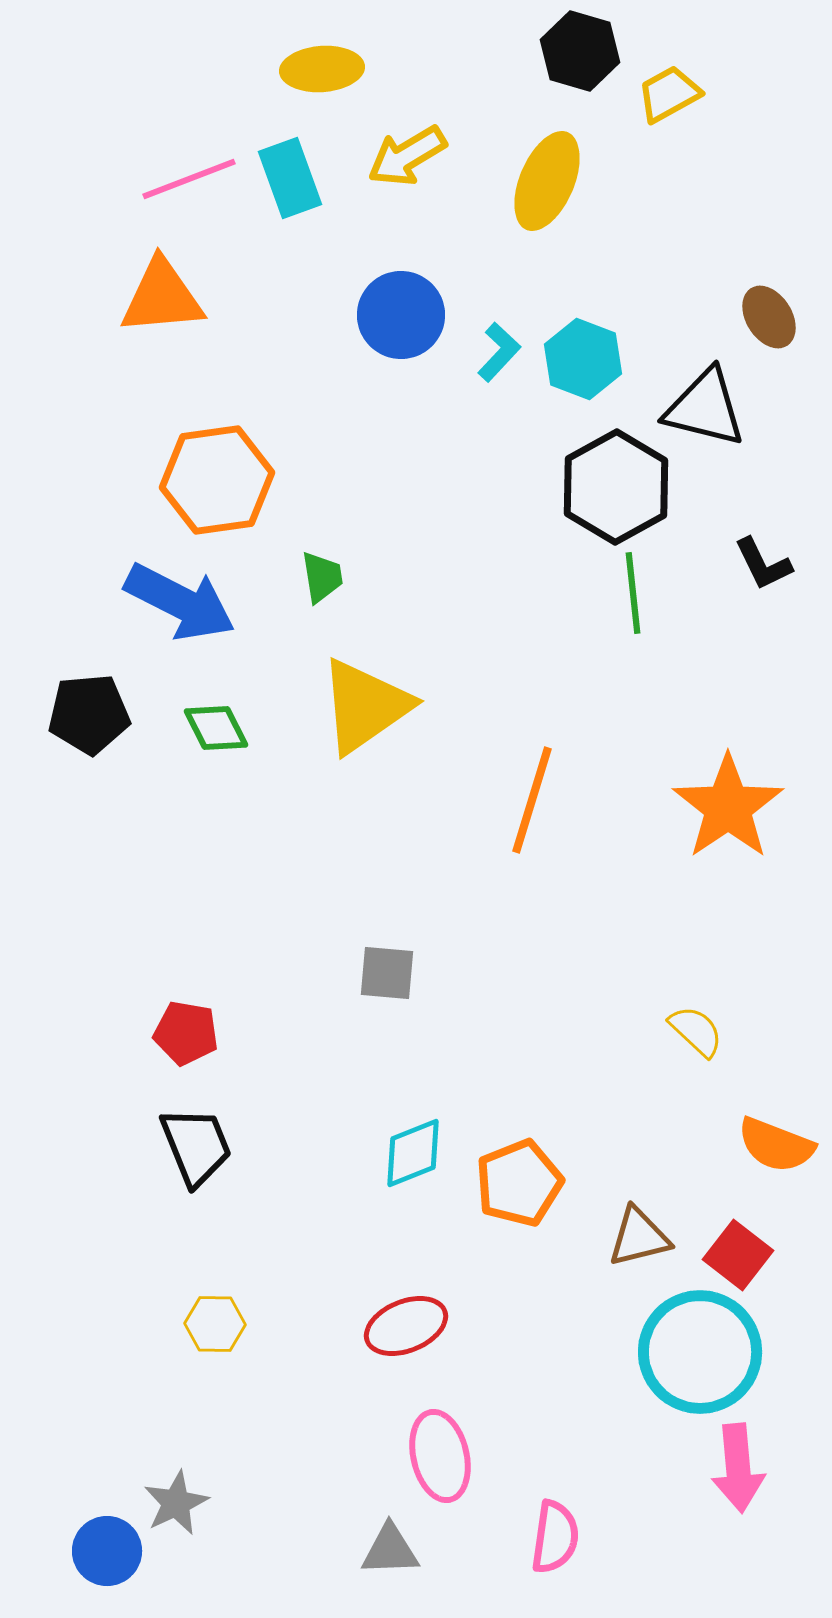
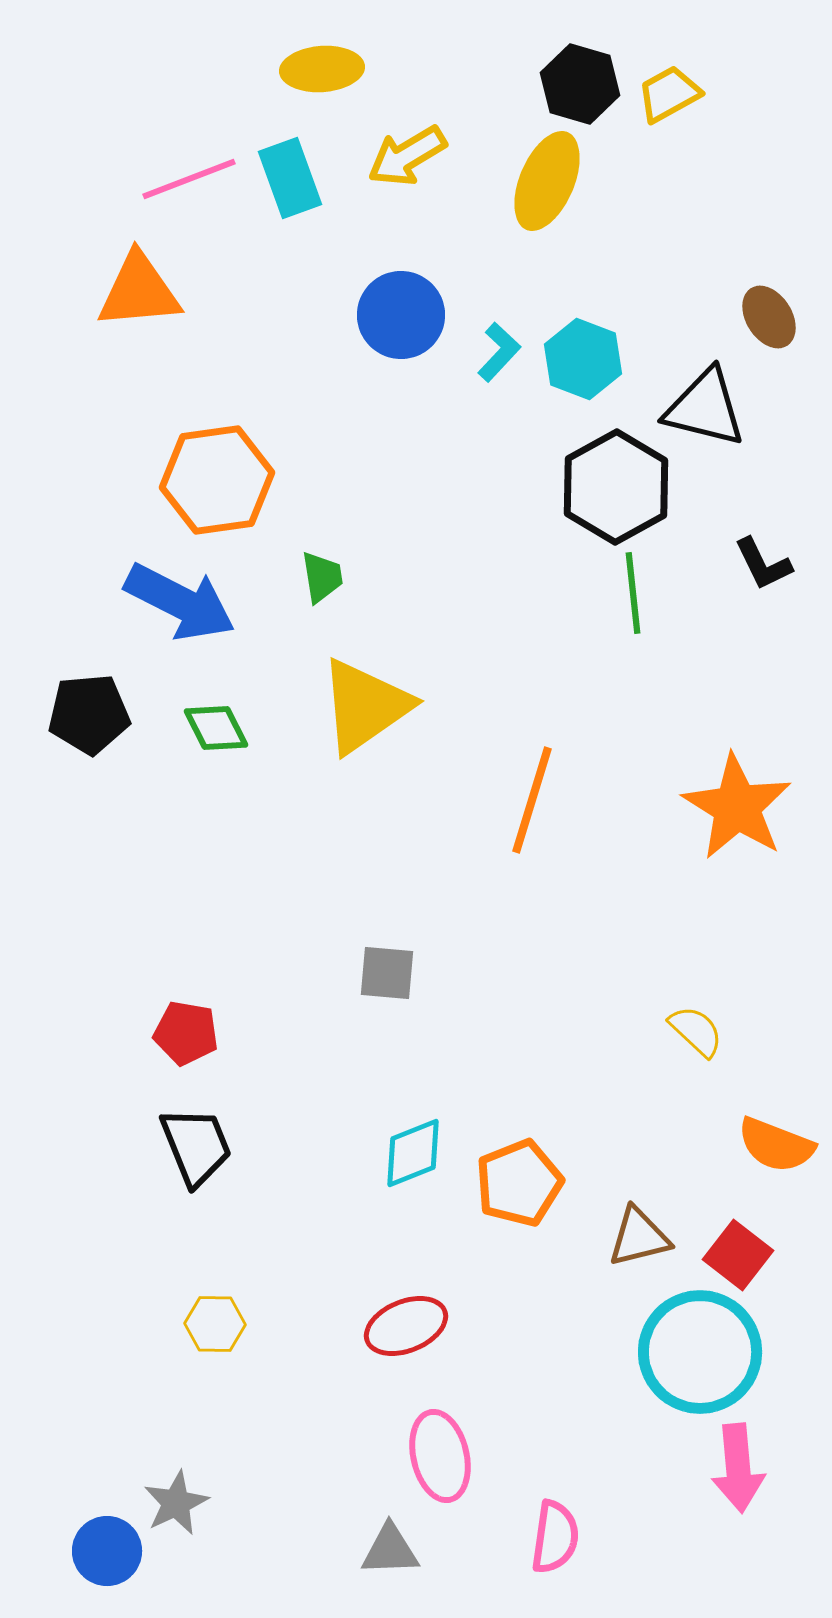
black hexagon at (580, 51): moved 33 px down
orange triangle at (162, 297): moved 23 px left, 6 px up
orange star at (728, 807): moved 9 px right; rotated 6 degrees counterclockwise
